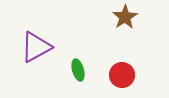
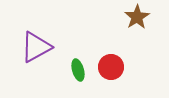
brown star: moved 12 px right
red circle: moved 11 px left, 8 px up
